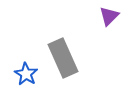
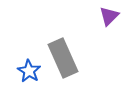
blue star: moved 3 px right, 3 px up
